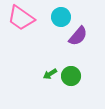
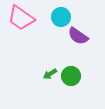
purple semicircle: rotated 85 degrees clockwise
